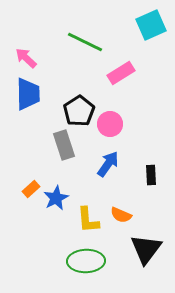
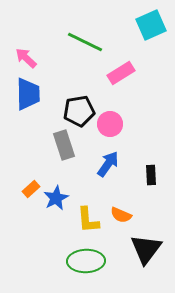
black pentagon: rotated 24 degrees clockwise
